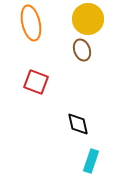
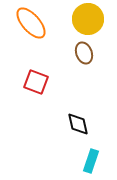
orange ellipse: rotated 28 degrees counterclockwise
brown ellipse: moved 2 px right, 3 px down
